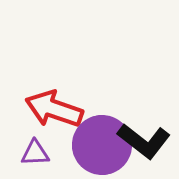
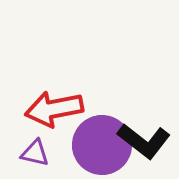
red arrow: rotated 30 degrees counterclockwise
purple triangle: rotated 16 degrees clockwise
